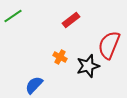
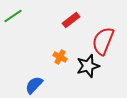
red semicircle: moved 6 px left, 4 px up
